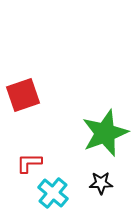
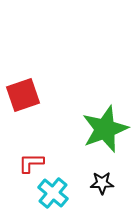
green star: moved 4 px up
red L-shape: moved 2 px right
black star: moved 1 px right
